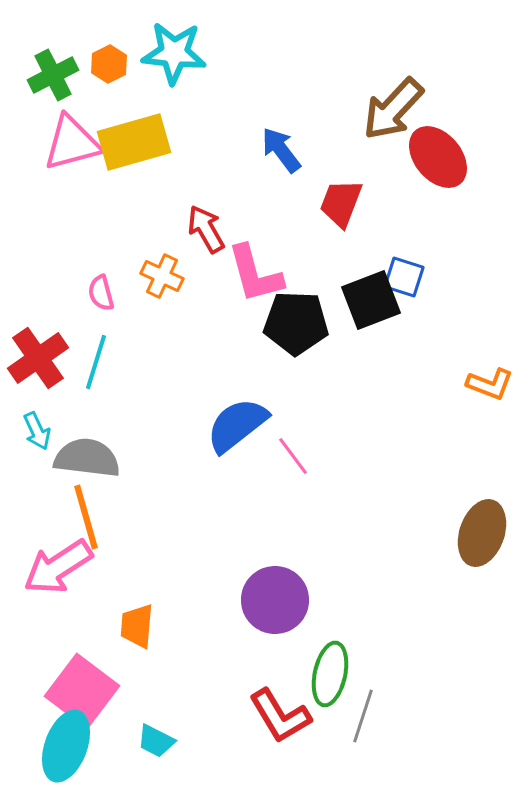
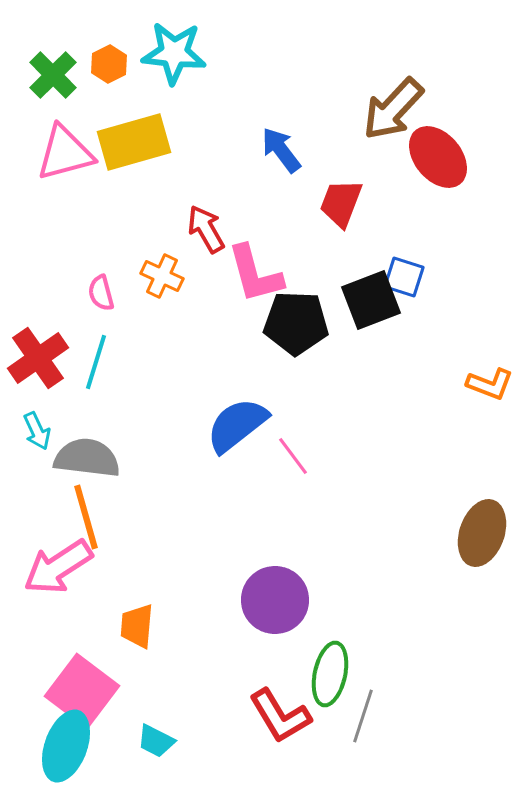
green cross: rotated 18 degrees counterclockwise
pink triangle: moved 7 px left, 10 px down
